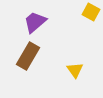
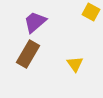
brown rectangle: moved 2 px up
yellow triangle: moved 6 px up
